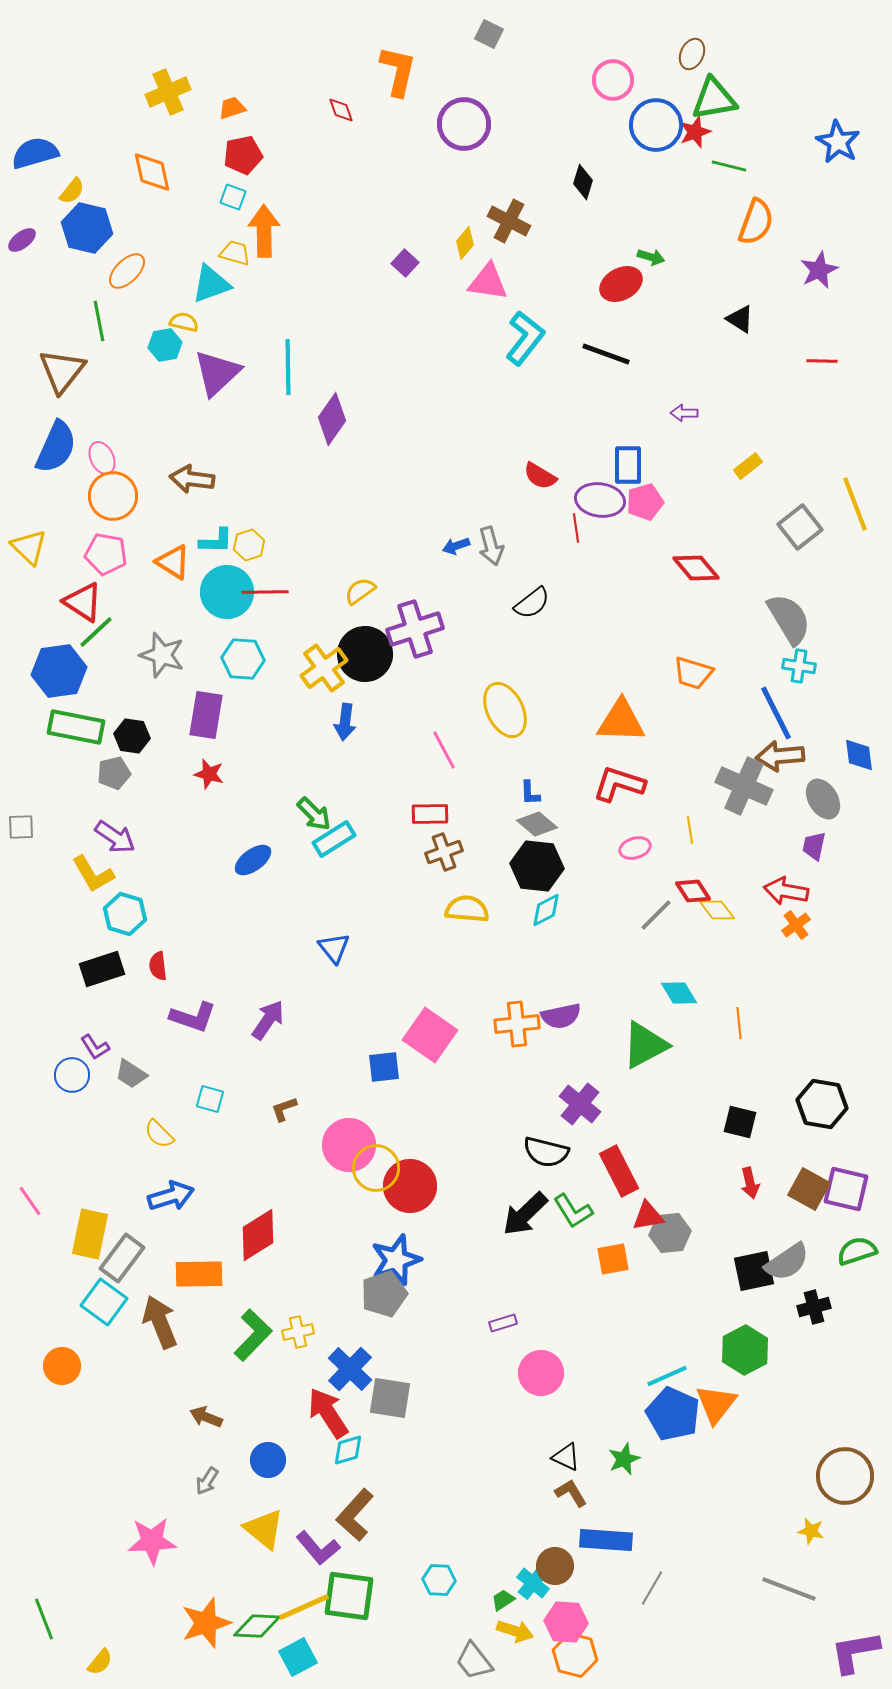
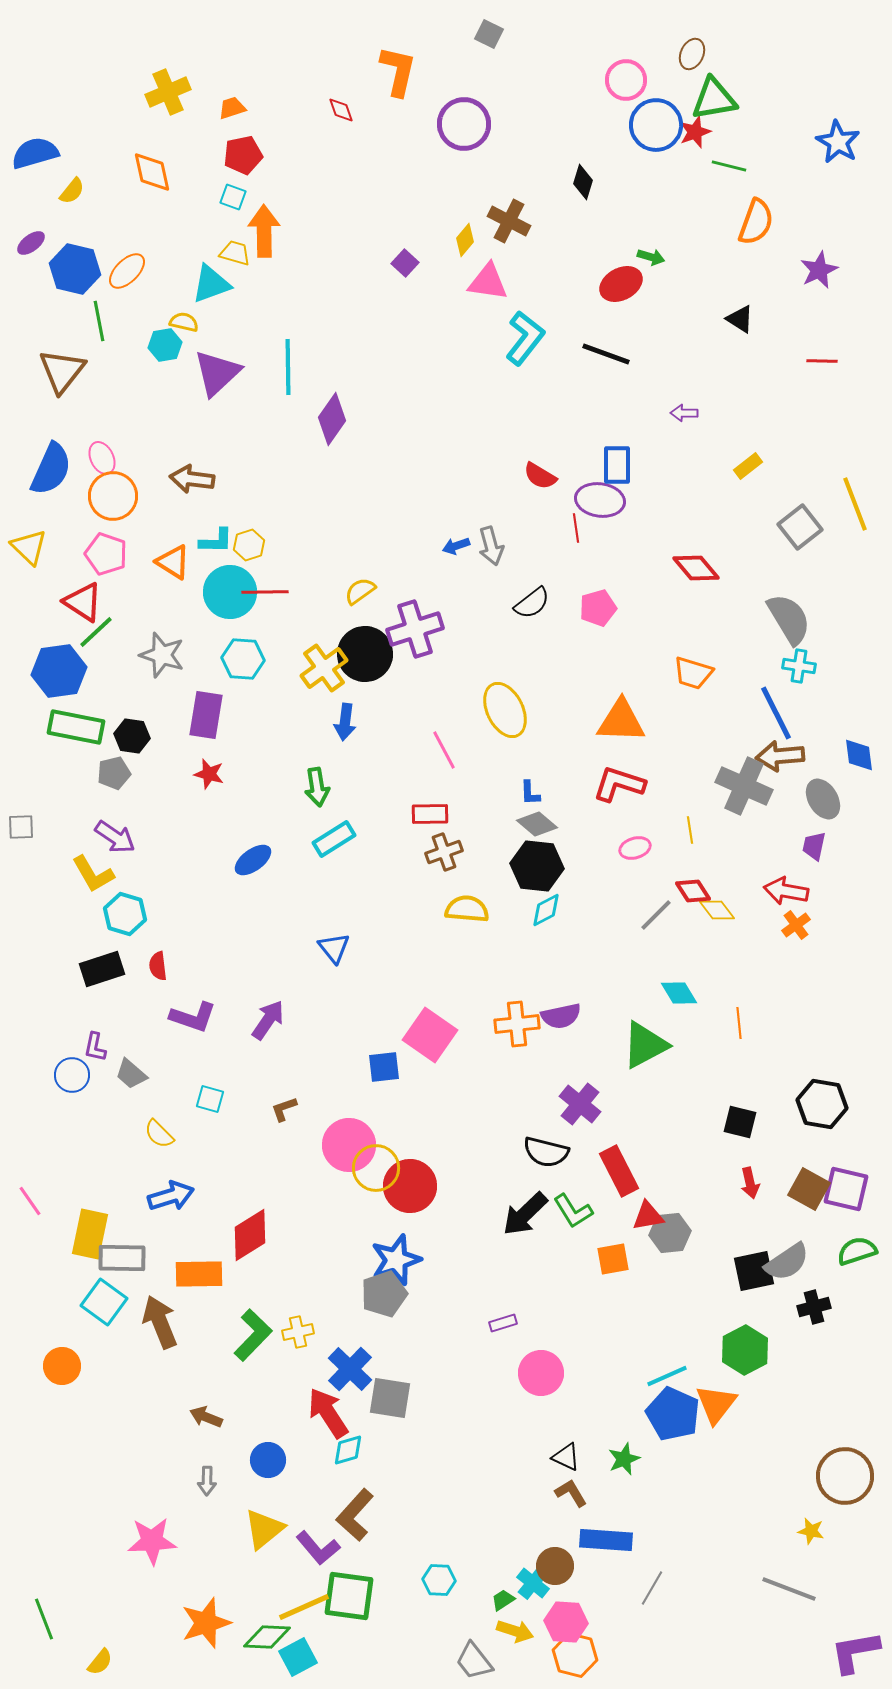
pink circle at (613, 80): moved 13 px right
blue hexagon at (87, 228): moved 12 px left, 41 px down
purple ellipse at (22, 240): moved 9 px right, 3 px down
yellow diamond at (465, 243): moved 3 px up
blue semicircle at (56, 447): moved 5 px left, 22 px down
blue rectangle at (628, 465): moved 11 px left
pink pentagon at (645, 502): moved 47 px left, 106 px down
pink pentagon at (106, 554): rotated 9 degrees clockwise
cyan circle at (227, 592): moved 3 px right
green arrow at (314, 814): moved 3 px right, 27 px up; rotated 36 degrees clockwise
purple L-shape at (95, 1047): rotated 44 degrees clockwise
gray trapezoid at (131, 1074): rotated 8 degrees clockwise
red diamond at (258, 1235): moved 8 px left
gray rectangle at (122, 1258): rotated 54 degrees clockwise
gray arrow at (207, 1481): rotated 32 degrees counterclockwise
yellow triangle at (264, 1529): rotated 42 degrees clockwise
green diamond at (257, 1626): moved 10 px right, 11 px down
